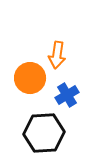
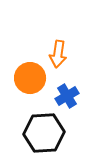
orange arrow: moved 1 px right, 1 px up
blue cross: moved 1 px down
